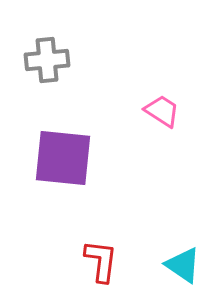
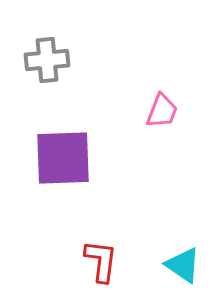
pink trapezoid: rotated 78 degrees clockwise
purple square: rotated 8 degrees counterclockwise
